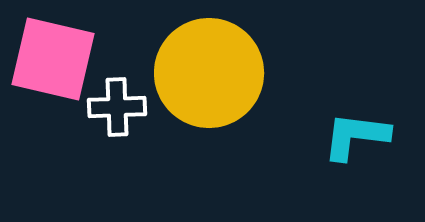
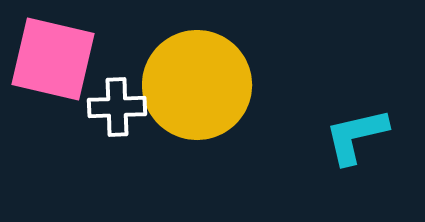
yellow circle: moved 12 px left, 12 px down
cyan L-shape: rotated 20 degrees counterclockwise
